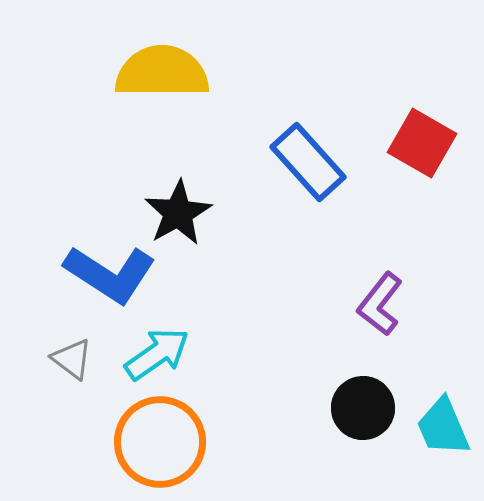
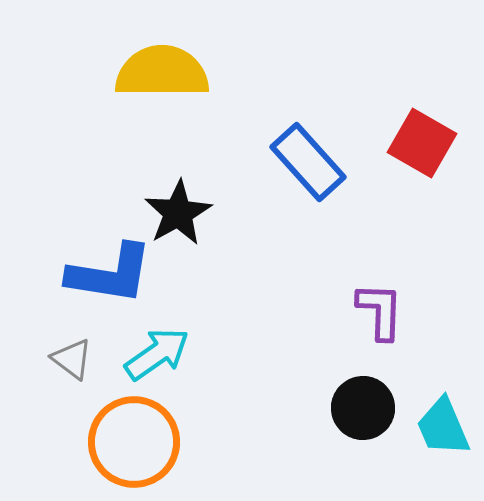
blue L-shape: rotated 24 degrees counterclockwise
purple L-shape: moved 7 px down; rotated 144 degrees clockwise
orange circle: moved 26 px left
